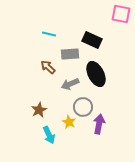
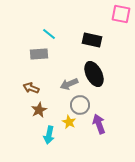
cyan line: rotated 24 degrees clockwise
black rectangle: rotated 12 degrees counterclockwise
gray rectangle: moved 31 px left
brown arrow: moved 17 px left, 21 px down; rotated 21 degrees counterclockwise
black ellipse: moved 2 px left
gray arrow: moved 1 px left
gray circle: moved 3 px left, 2 px up
purple arrow: rotated 30 degrees counterclockwise
cyan arrow: rotated 36 degrees clockwise
